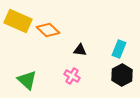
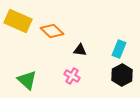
orange diamond: moved 4 px right, 1 px down
